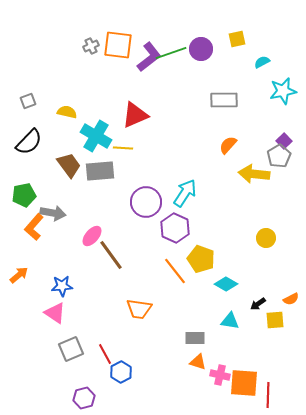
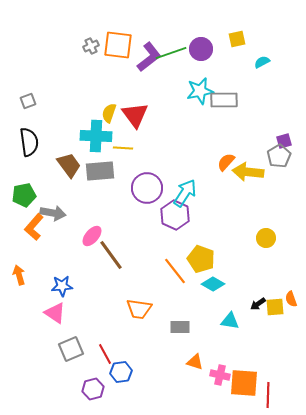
cyan star at (283, 91): moved 83 px left
yellow semicircle at (67, 112): moved 42 px right, 1 px down; rotated 84 degrees counterclockwise
red triangle at (135, 115): rotated 44 degrees counterclockwise
cyan cross at (96, 136): rotated 28 degrees counterclockwise
purple square at (284, 141): rotated 28 degrees clockwise
black semicircle at (29, 142): rotated 52 degrees counterclockwise
orange semicircle at (228, 145): moved 2 px left, 17 px down
yellow arrow at (254, 174): moved 6 px left, 2 px up
purple circle at (146, 202): moved 1 px right, 14 px up
purple hexagon at (175, 228): moved 13 px up
orange arrow at (19, 275): rotated 66 degrees counterclockwise
cyan diamond at (226, 284): moved 13 px left
orange semicircle at (291, 299): rotated 98 degrees clockwise
yellow square at (275, 320): moved 13 px up
gray rectangle at (195, 338): moved 15 px left, 11 px up
orange triangle at (198, 362): moved 3 px left
blue hexagon at (121, 372): rotated 20 degrees clockwise
purple hexagon at (84, 398): moved 9 px right, 9 px up
